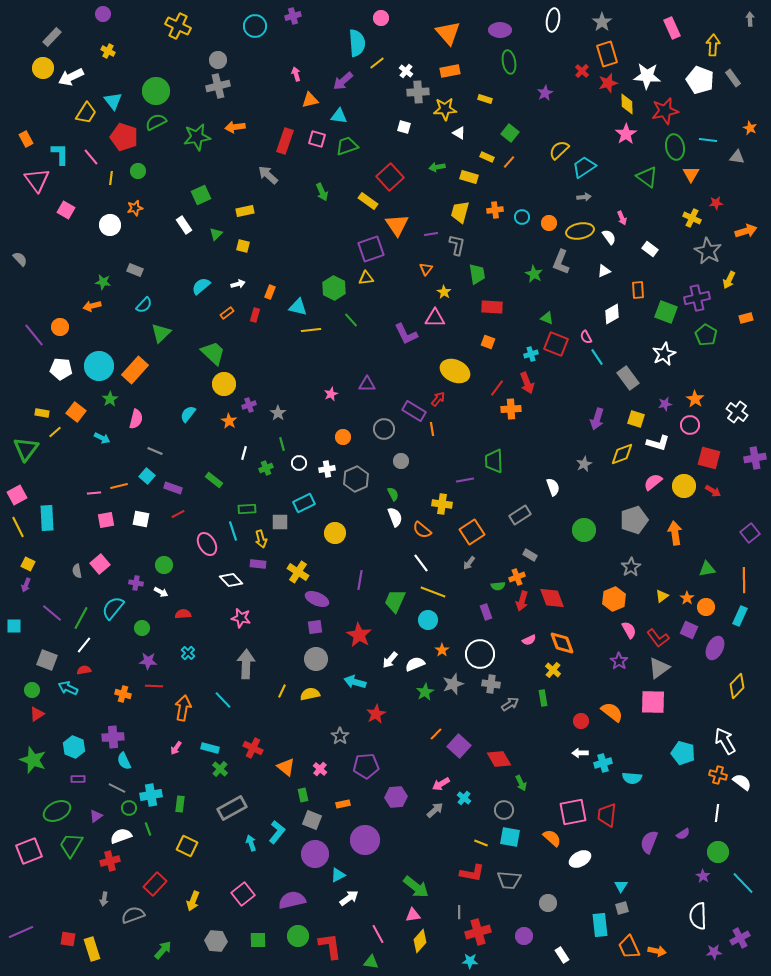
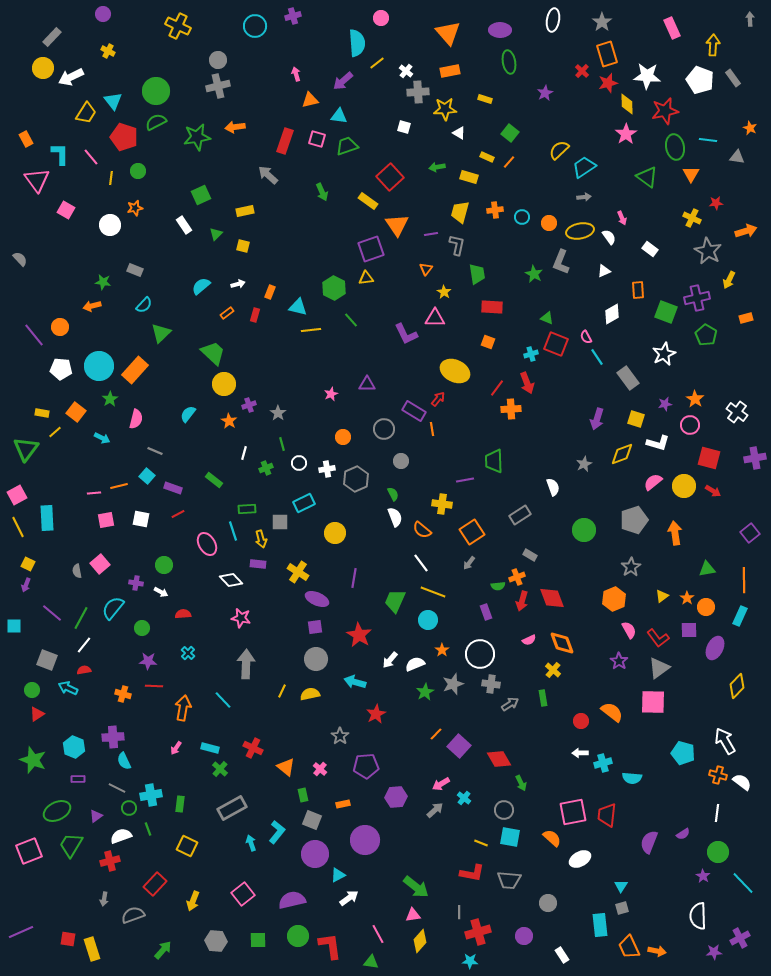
purple line at (360, 580): moved 6 px left, 2 px up
purple square at (689, 630): rotated 24 degrees counterclockwise
